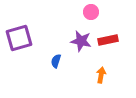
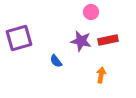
blue semicircle: rotated 56 degrees counterclockwise
